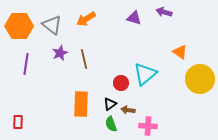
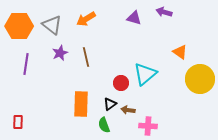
brown line: moved 2 px right, 2 px up
green semicircle: moved 7 px left, 1 px down
